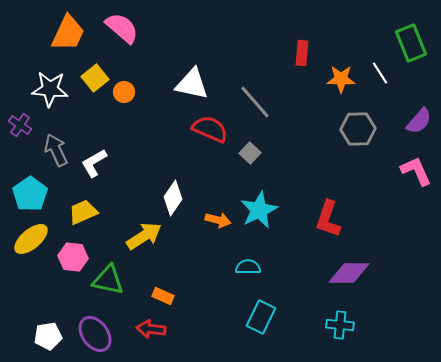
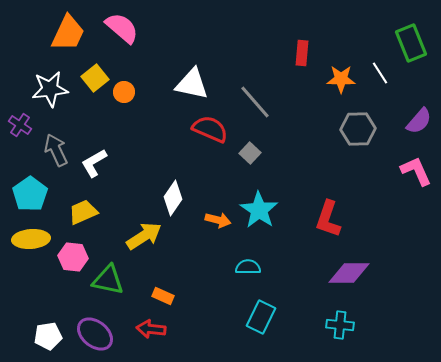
white star: rotated 12 degrees counterclockwise
cyan star: rotated 12 degrees counterclockwise
yellow ellipse: rotated 36 degrees clockwise
purple ellipse: rotated 15 degrees counterclockwise
